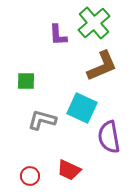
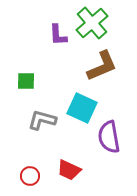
green cross: moved 2 px left
